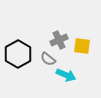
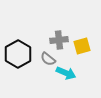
gray cross: rotated 18 degrees clockwise
yellow square: rotated 24 degrees counterclockwise
cyan arrow: moved 2 px up
